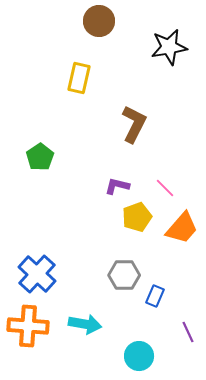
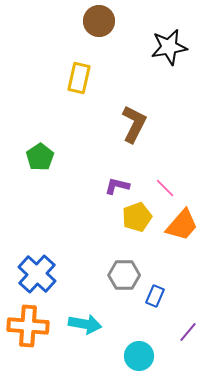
orange trapezoid: moved 3 px up
purple line: rotated 65 degrees clockwise
